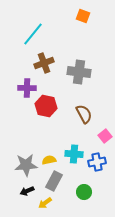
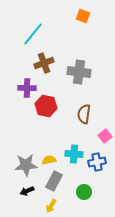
brown semicircle: rotated 144 degrees counterclockwise
yellow arrow: moved 6 px right, 3 px down; rotated 24 degrees counterclockwise
